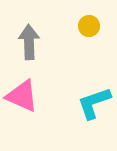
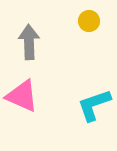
yellow circle: moved 5 px up
cyan L-shape: moved 2 px down
